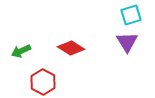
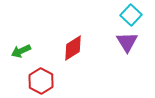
cyan square: rotated 30 degrees counterclockwise
red diamond: moved 2 px right; rotated 64 degrees counterclockwise
red hexagon: moved 2 px left, 1 px up
